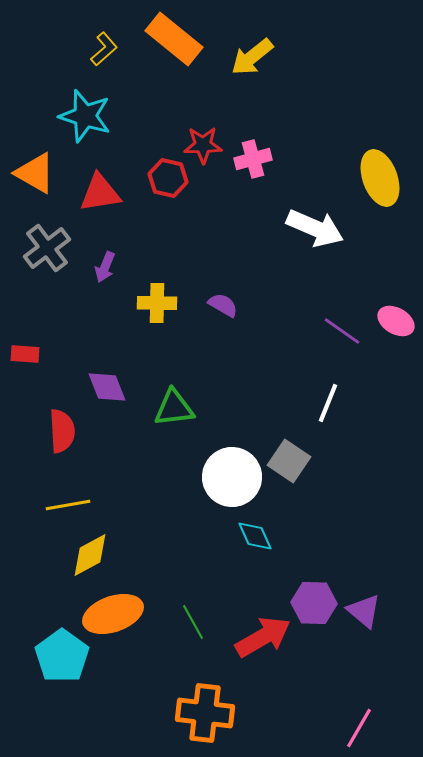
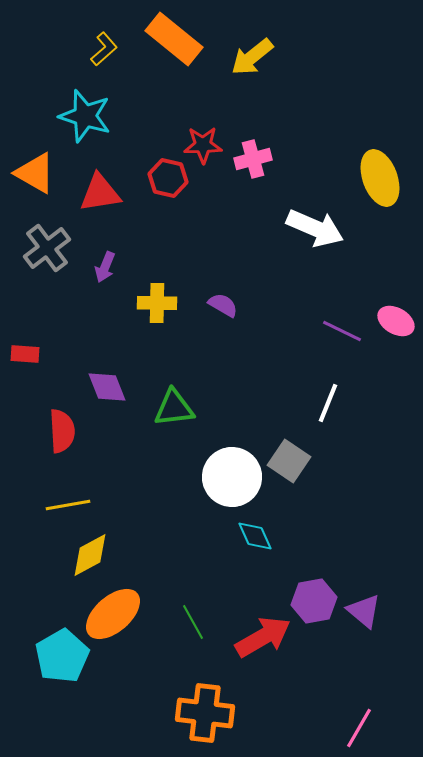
purple line: rotated 9 degrees counterclockwise
purple hexagon: moved 2 px up; rotated 12 degrees counterclockwise
orange ellipse: rotated 22 degrees counterclockwise
cyan pentagon: rotated 6 degrees clockwise
